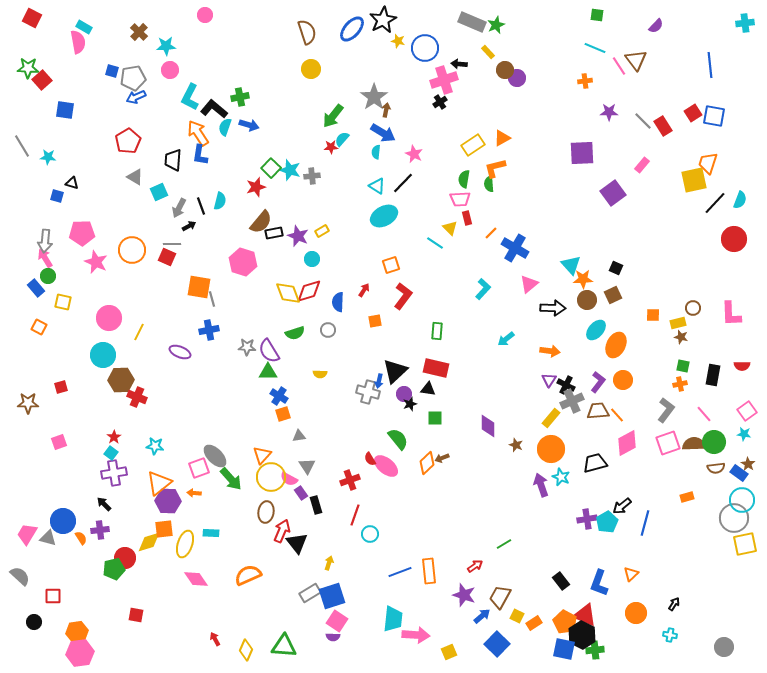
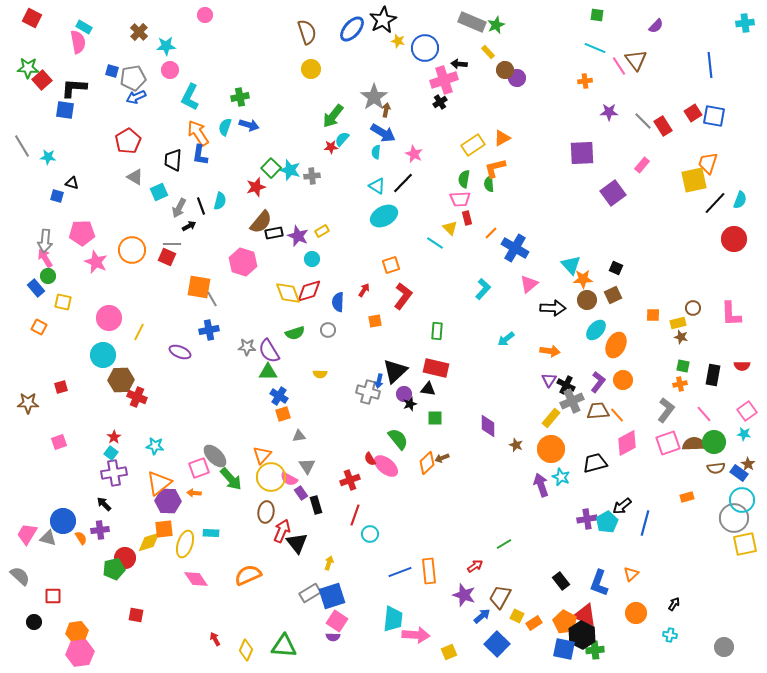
black L-shape at (214, 109): moved 140 px left, 21 px up; rotated 36 degrees counterclockwise
gray line at (212, 299): rotated 14 degrees counterclockwise
